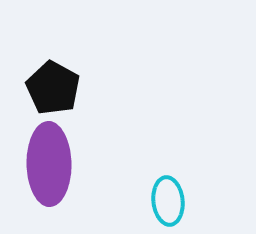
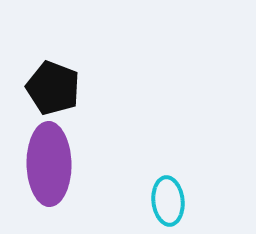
black pentagon: rotated 8 degrees counterclockwise
